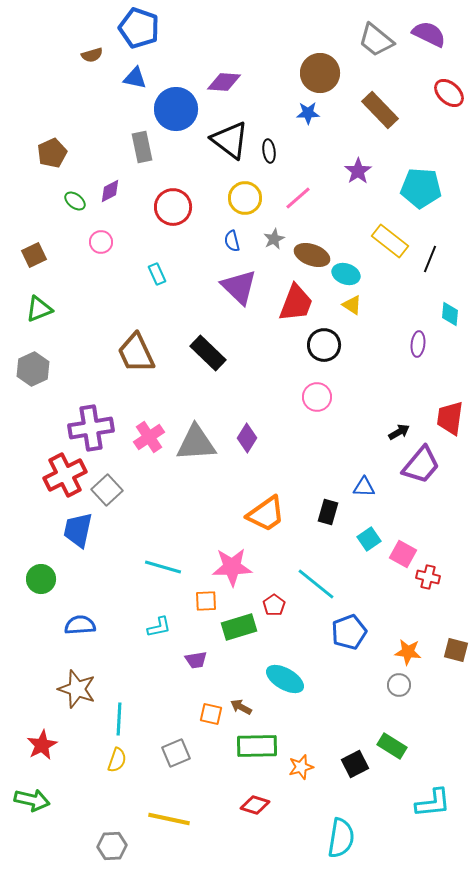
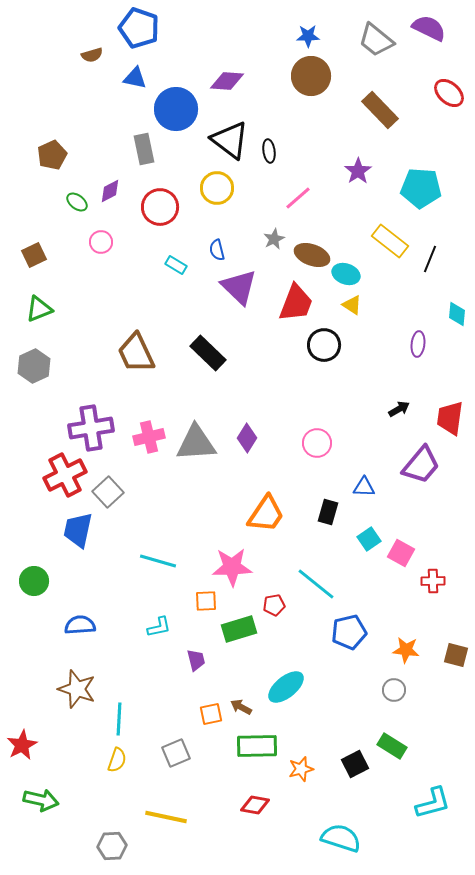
purple semicircle at (429, 34): moved 6 px up
brown circle at (320, 73): moved 9 px left, 3 px down
purple diamond at (224, 82): moved 3 px right, 1 px up
blue star at (308, 113): moved 77 px up
gray rectangle at (142, 147): moved 2 px right, 2 px down
brown pentagon at (52, 153): moved 2 px down
yellow circle at (245, 198): moved 28 px left, 10 px up
green ellipse at (75, 201): moved 2 px right, 1 px down
red circle at (173, 207): moved 13 px left
blue semicircle at (232, 241): moved 15 px left, 9 px down
cyan rectangle at (157, 274): moved 19 px right, 9 px up; rotated 35 degrees counterclockwise
cyan diamond at (450, 314): moved 7 px right
gray hexagon at (33, 369): moved 1 px right, 3 px up
pink circle at (317, 397): moved 46 px down
black arrow at (399, 432): moved 23 px up
pink cross at (149, 437): rotated 20 degrees clockwise
gray square at (107, 490): moved 1 px right, 2 px down
orange trapezoid at (266, 514): rotated 21 degrees counterclockwise
pink square at (403, 554): moved 2 px left, 1 px up
cyan line at (163, 567): moved 5 px left, 6 px up
red cross at (428, 577): moved 5 px right, 4 px down; rotated 15 degrees counterclockwise
green circle at (41, 579): moved 7 px left, 2 px down
red pentagon at (274, 605): rotated 25 degrees clockwise
green rectangle at (239, 627): moved 2 px down
blue pentagon at (349, 632): rotated 8 degrees clockwise
brown square at (456, 650): moved 5 px down
orange star at (408, 652): moved 2 px left, 2 px up
purple trapezoid at (196, 660): rotated 95 degrees counterclockwise
cyan ellipse at (285, 679): moved 1 px right, 8 px down; rotated 69 degrees counterclockwise
gray circle at (399, 685): moved 5 px left, 5 px down
orange square at (211, 714): rotated 25 degrees counterclockwise
red star at (42, 745): moved 20 px left
orange star at (301, 767): moved 2 px down
green arrow at (32, 800): moved 9 px right
cyan L-shape at (433, 803): rotated 9 degrees counterclockwise
red diamond at (255, 805): rotated 8 degrees counterclockwise
yellow line at (169, 819): moved 3 px left, 2 px up
cyan semicircle at (341, 838): rotated 81 degrees counterclockwise
